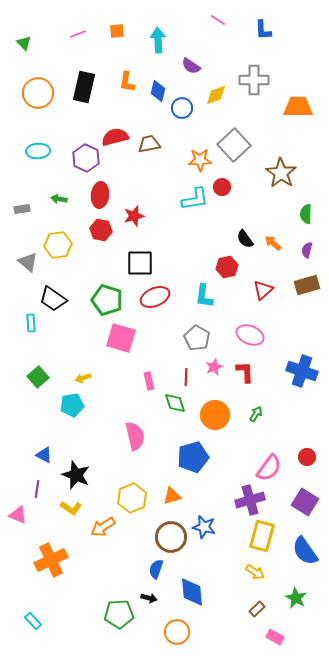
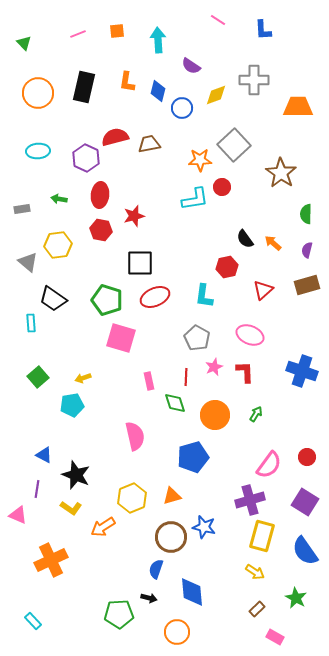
pink semicircle at (269, 468): moved 3 px up
